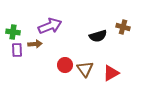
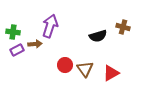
purple arrow: rotated 50 degrees counterclockwise
purple rectangle: rotated 64 degrees clockwise
